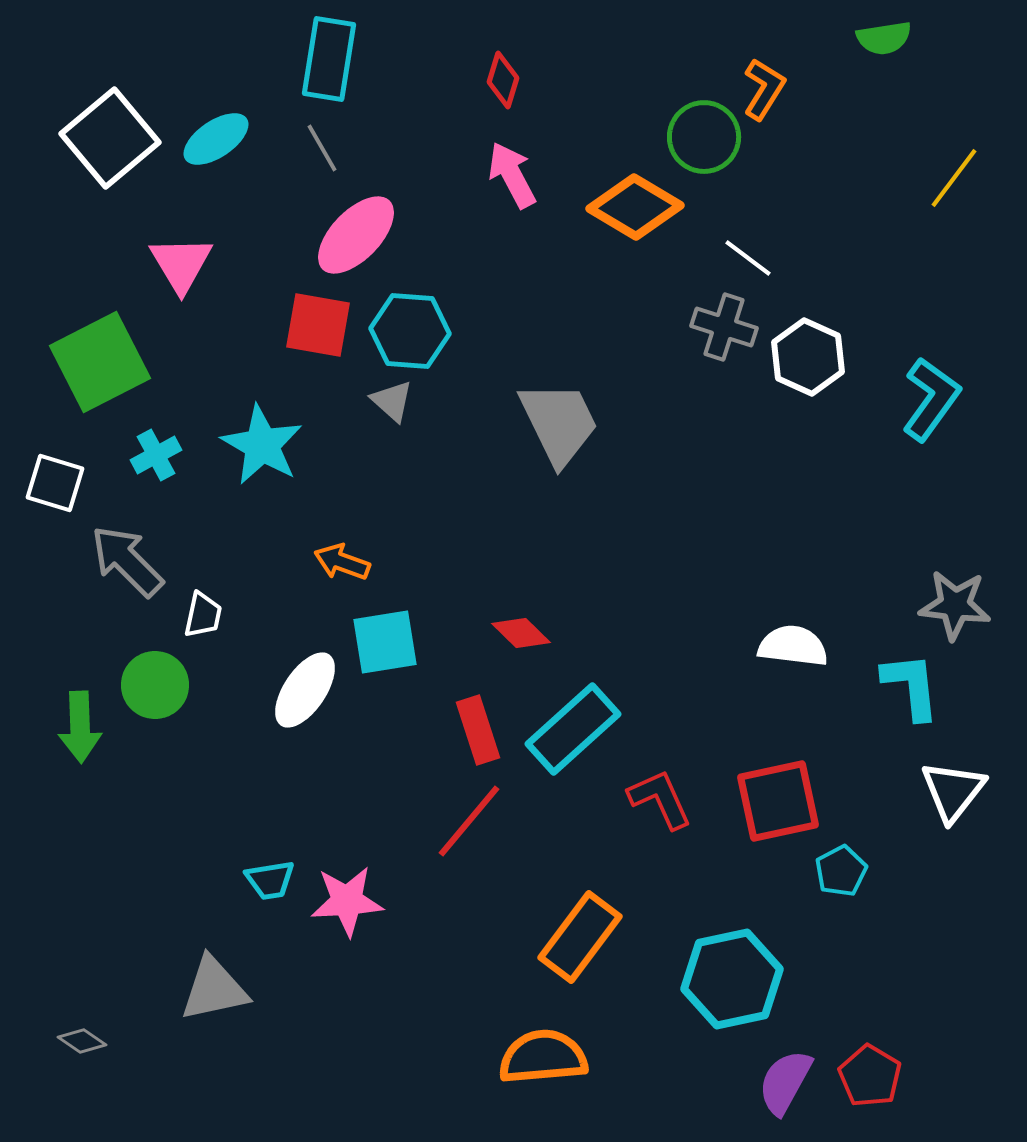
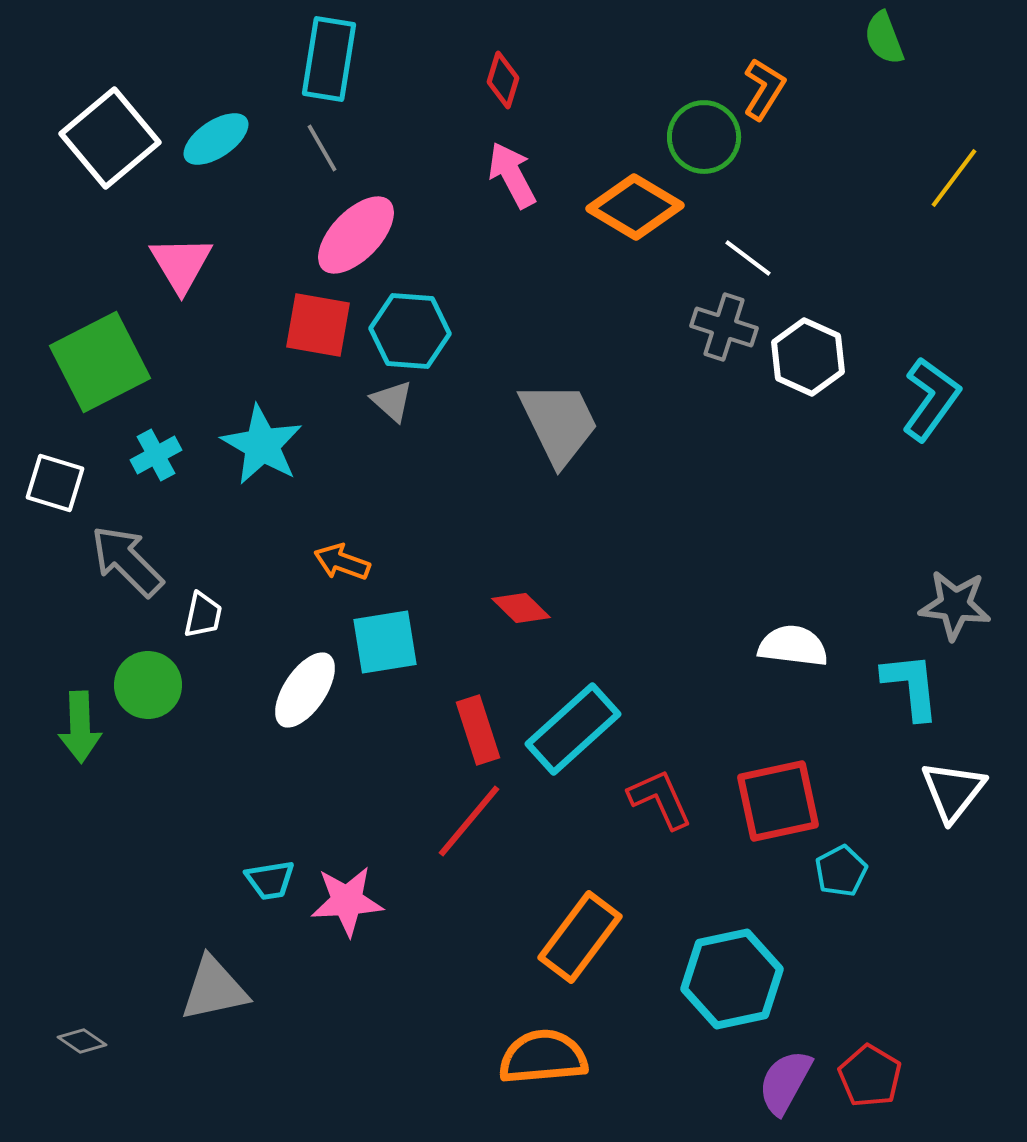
green semicircle at (884, 38): rotated 78 degrees clockwise
red diamond at (521, 633): moved 25 px up
green circle at (155, 685): moved 7 px left
